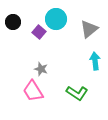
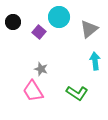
cyan circle: moved 3 px right, 2 px up
